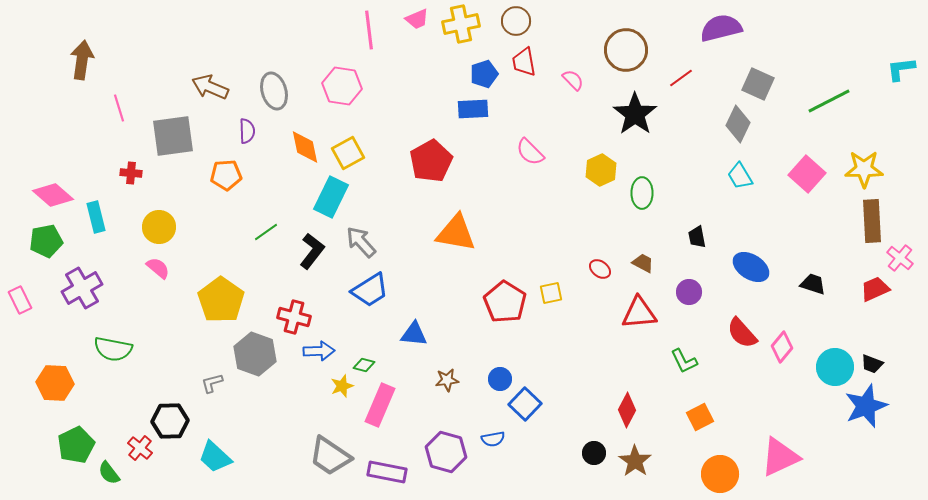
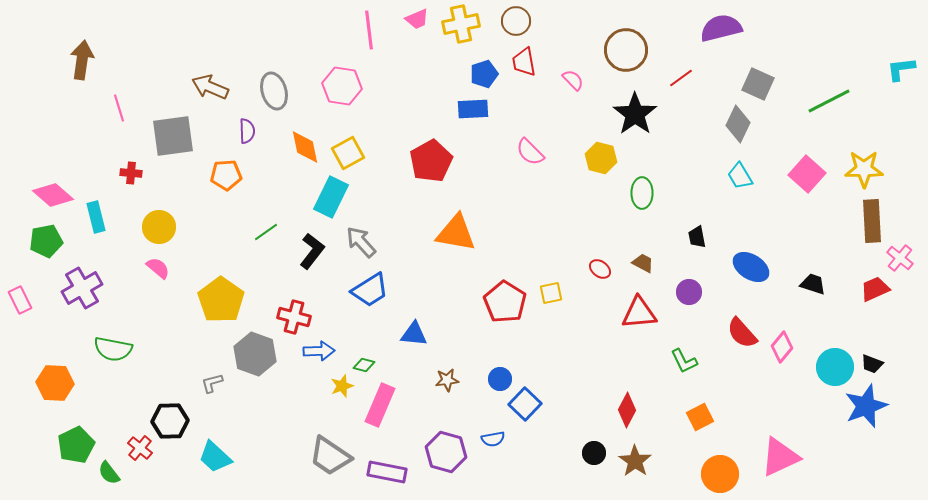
yellow hexagon at (601, 170): moved 12 px up; rotated 20 degrees counterclockwise
